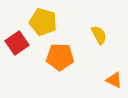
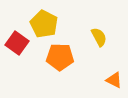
yellow pentagon: moved 1 px right, 2 px down; rotated 12 degrees clockwise
yellow semicircle: moved 2 px down
red square: rotated 20 degrees counterclockwise
